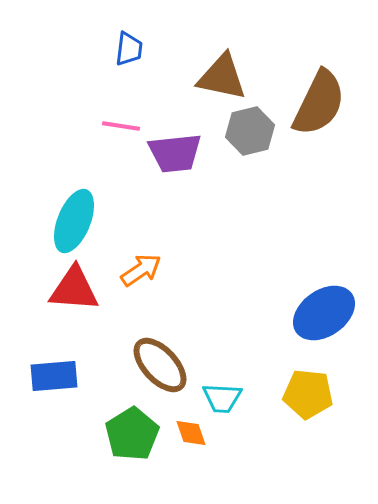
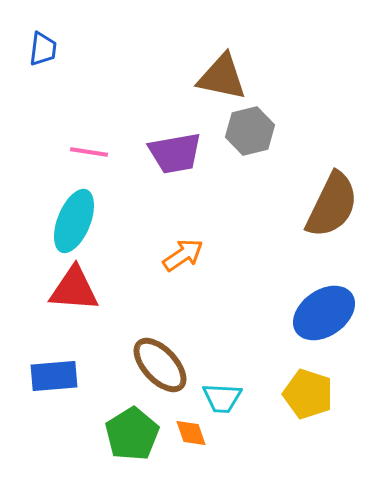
blue trapezoid: moved 86 px left
brown semicircle: moved 13 px right, 102 px down
pink line: moved 32 px left, 26 px down
purple trapezoid: rotated 4 degrees counterclockwise
orange arrow: moved 42 px right, 15 px up
yellow pentagon: rotated 12 degrees clockwise
